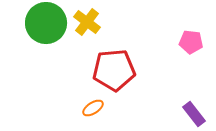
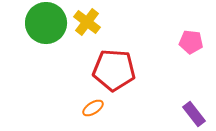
red pentagon: rotated 9 degrees clockwise
